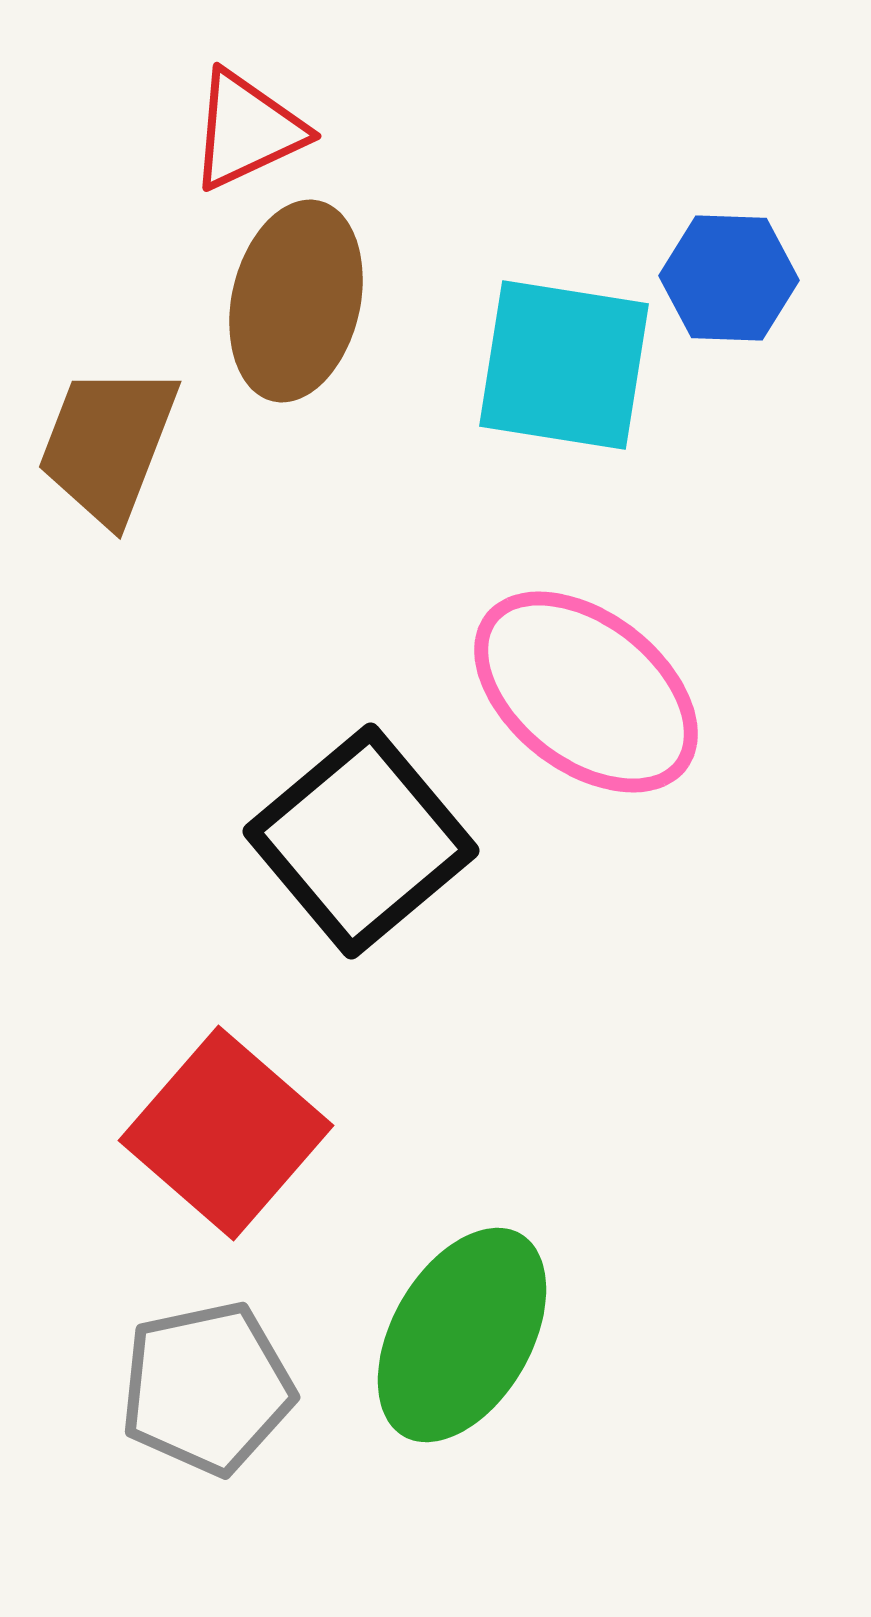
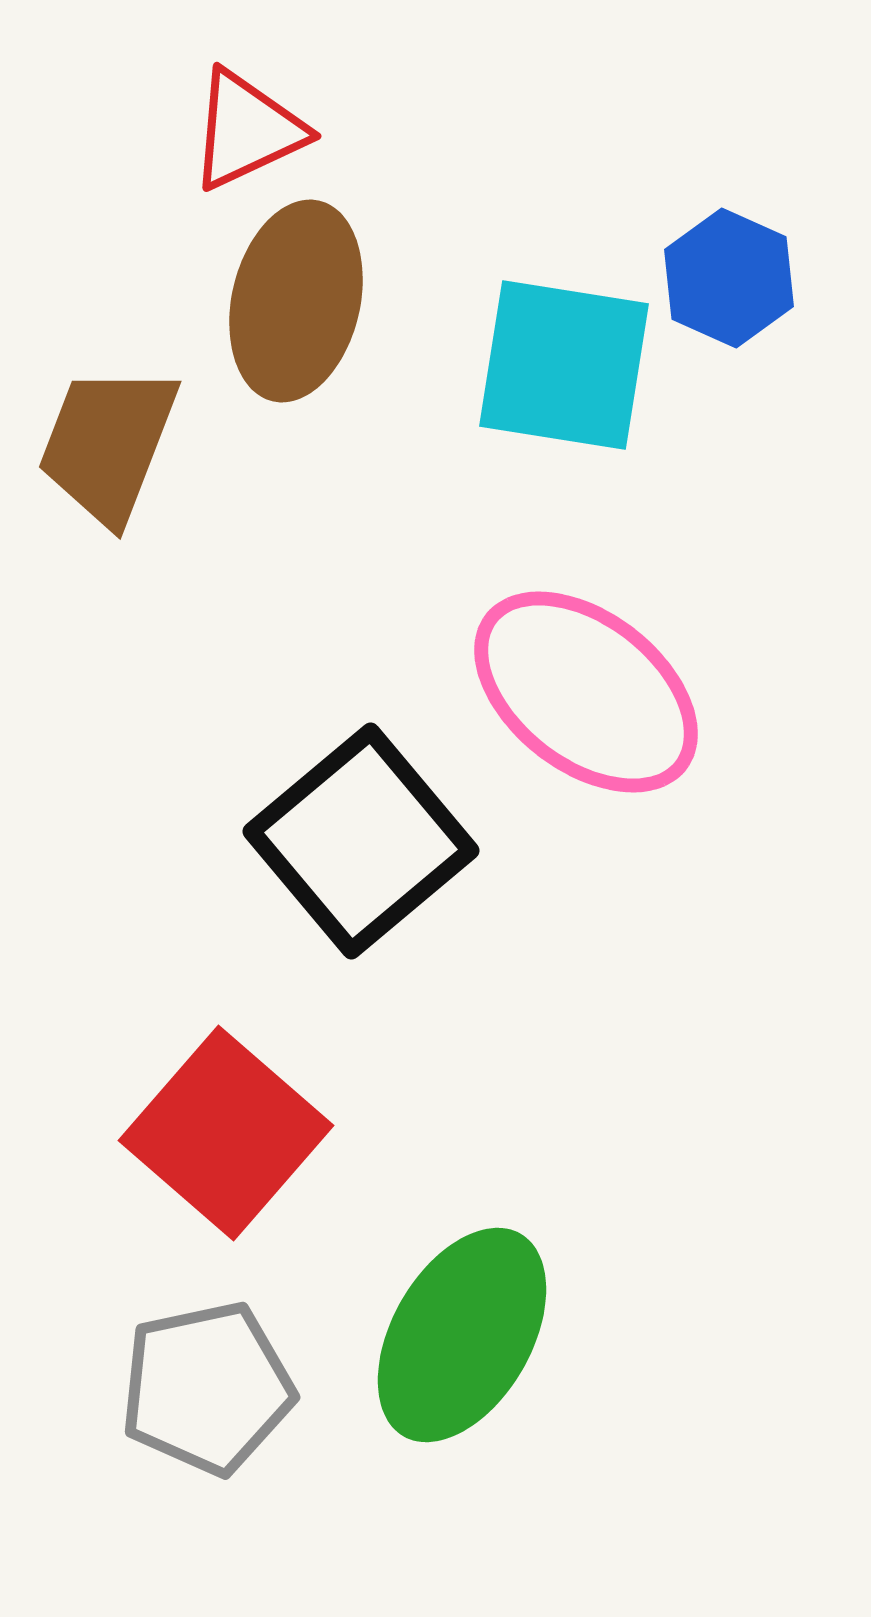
blue hexagon: rotated 22 degrees clockwise
